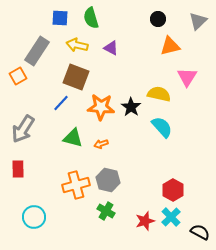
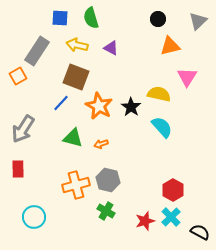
orange star: moved 2 px left, 1 px up; rotated 24 degrees clockwise
